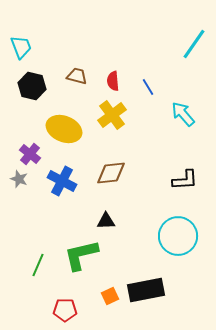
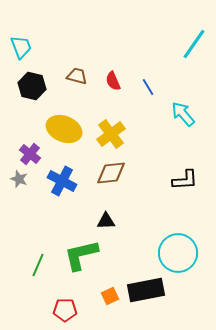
red semicircle: rotated 18 degrees counterclockwise
yellow cross: moved 1 px left, 19 px down
cyan circle: moved 17 px down
